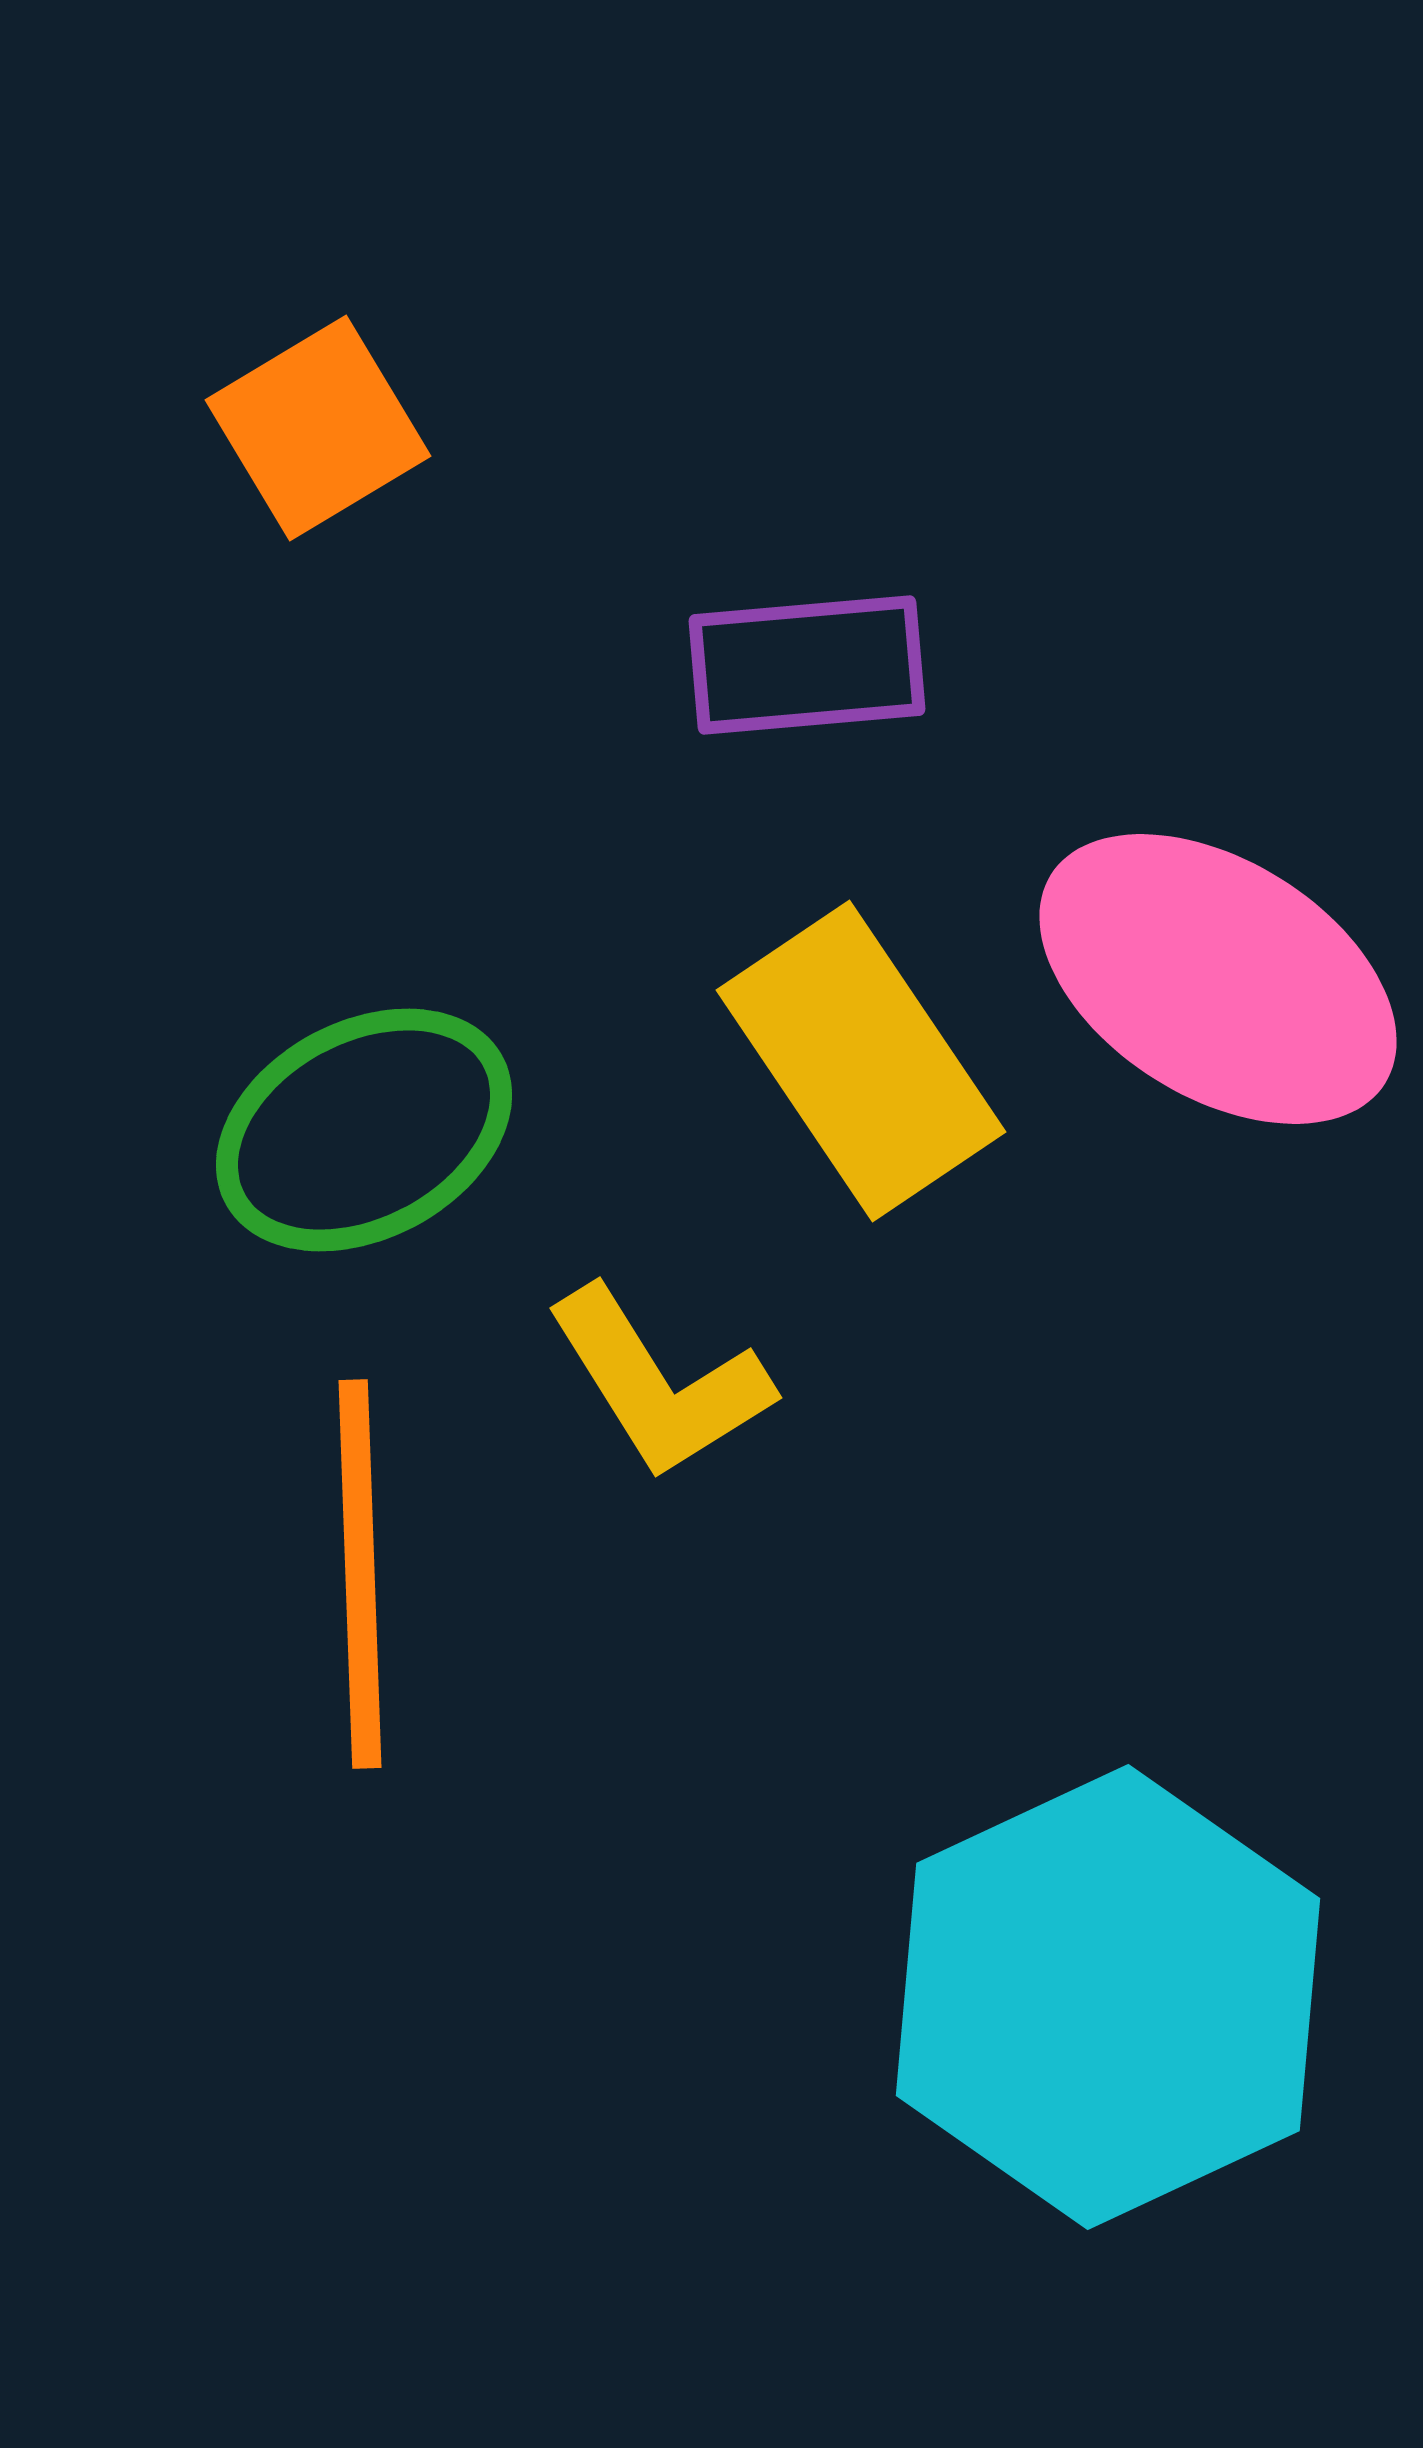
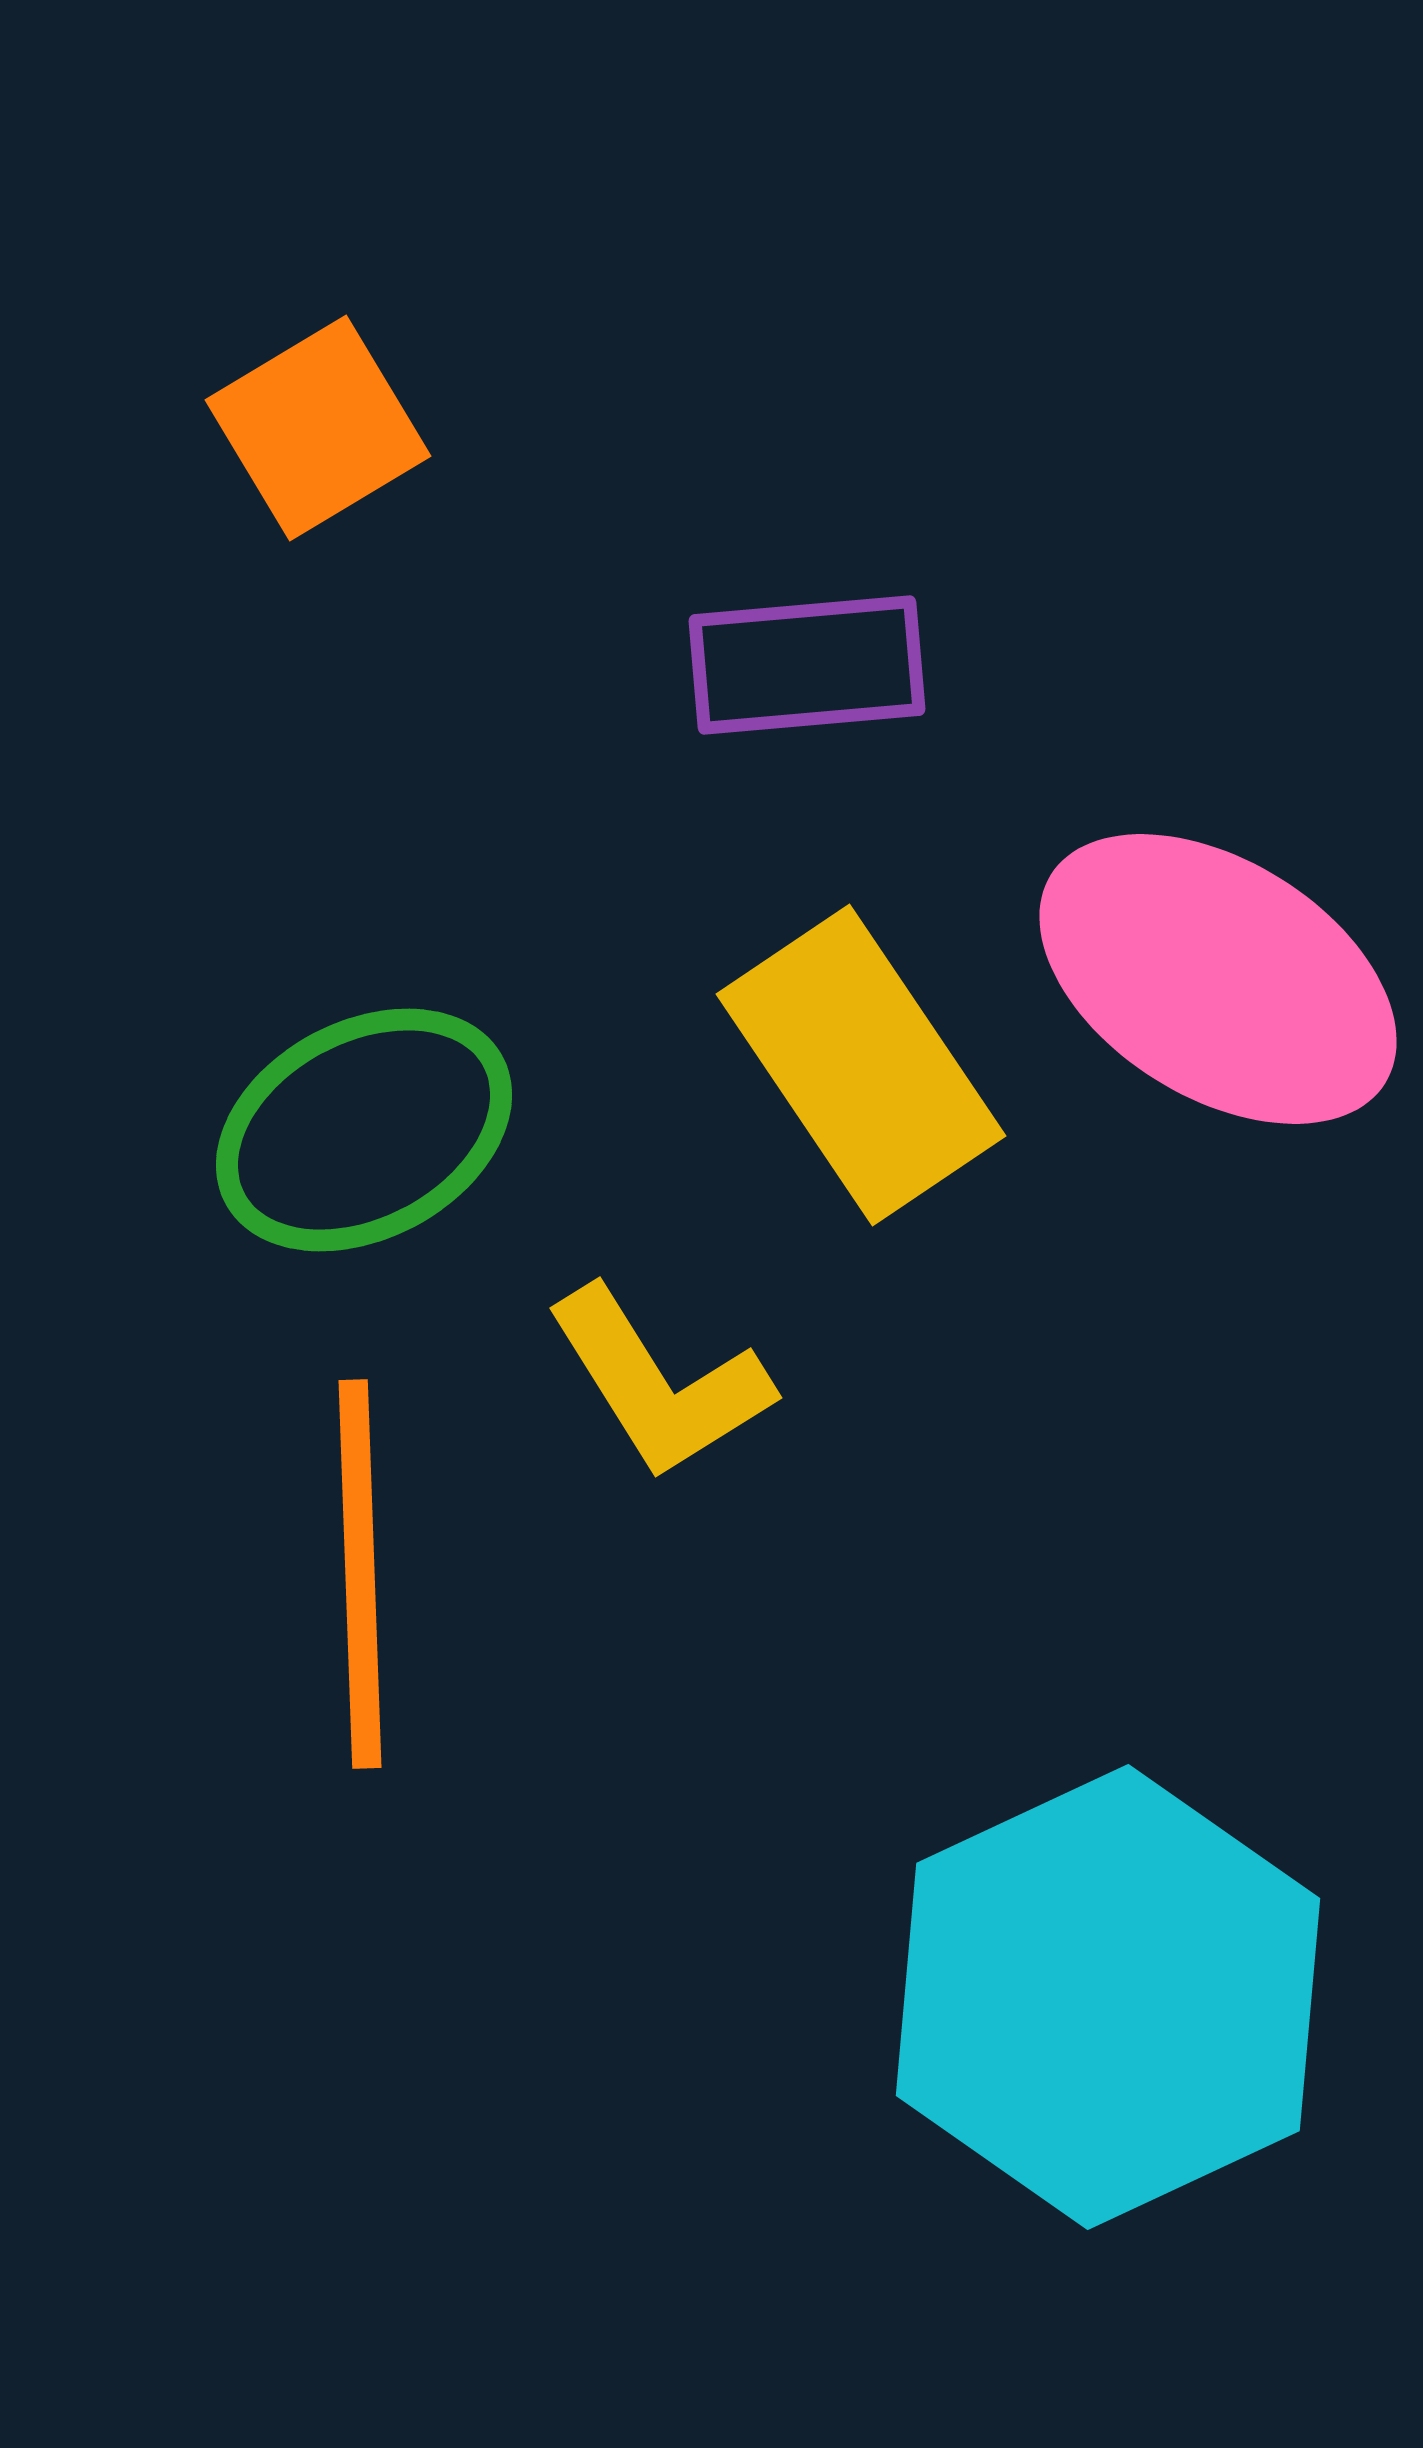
yellow rectangle: moved 4 px down
